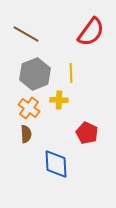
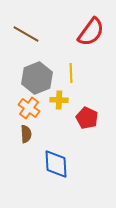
gray hexagon: moved 2 px right, 4 px down
red pentagon: moved 15 px up
